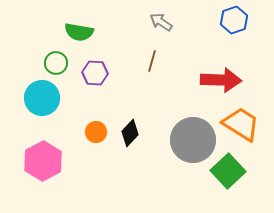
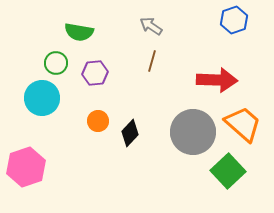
gray arrow: moved 10 px left, 4 px down
purple hexagon: rotated 10 degrees counterclockwise
red arrow: moved 4 px left
orange trapezoid: moved 2 px right; rotated 9 degrees clockwise
orange circle: moved 2 px right, 11 px up
gray circle: moved 8 px up
pink hexagon: moved 17 px left, 6 px down; rotated 9 degrees clockwise
